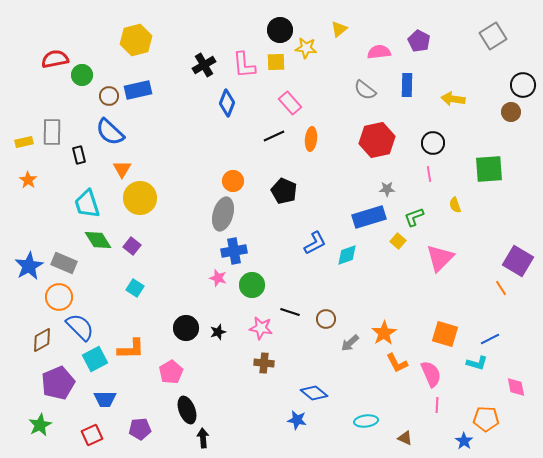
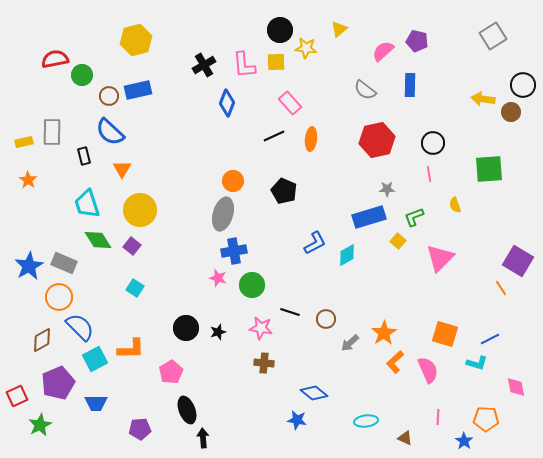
purple pentagon at (419, 41): moved 2 px left; rotated 15 degrees counterclockwise
pink semicircle at (379, 52): moved 4 px right, 1 px up; rotated 35 degrees counterclockwise
blue rectangle at (407, 85): moved 3 px right
yellow arrow at (453, 99): moved 30 px right
black rectangle at (79, 155): moved 5 px right, 1 px down
yellow circle at (140, 198): moved 12 px down
cyan diamond at (347, 255): rotated 10 degrees counterclockwise
orange L-shape at (397, 363): moved 2 px left, 1 px up; rotated 75 degrees clockwise
pink semicircle at (431, 374): moved 3 px left, 4 px up
blue trapezoid at (105, 399): moved 9 px left, 4 px down
pink line at (437, 405): moved 1 px right, 12 px down
red square at (92, 435): moved 75 px left, 39 px up
